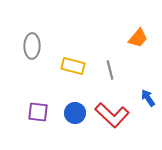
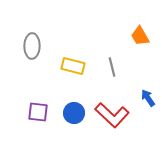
orange trapezoid: moved 2 px right, 2 px up; rotated 110 degrees clockwise
gray line: moved 2 px right, 3 px up
blue circle: moved 1 px left
